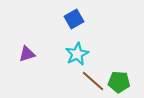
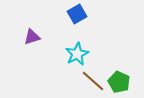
blue square: moved 3 px right, 5 px up
purple triangle: moved 5 px right, 17 px up
green pentagon: rotated 20 degrees clockwise
